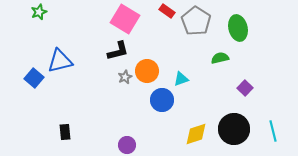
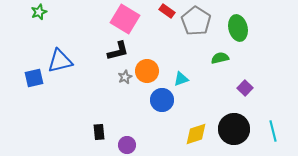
blue square: rotated 36 degrees clockwise
black rectangle: moved 34 px right
